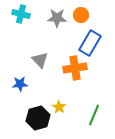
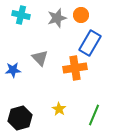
cyan cross: moved 1 px down
gray star: rotated 18 degrees counterclockwise
gray triangle: moved 2 px up
blue star: moved 7 px left, 14 px up
yellow star: moved 2 px down
black hexagon: moved 18 px left
